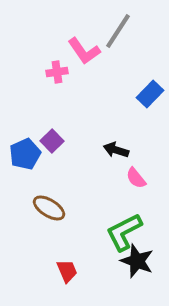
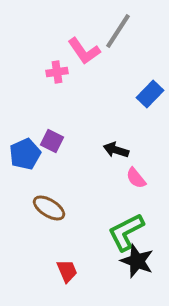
purple square: rotated 20 degrees counterclockwise
green L-shape: moved 2 px right
